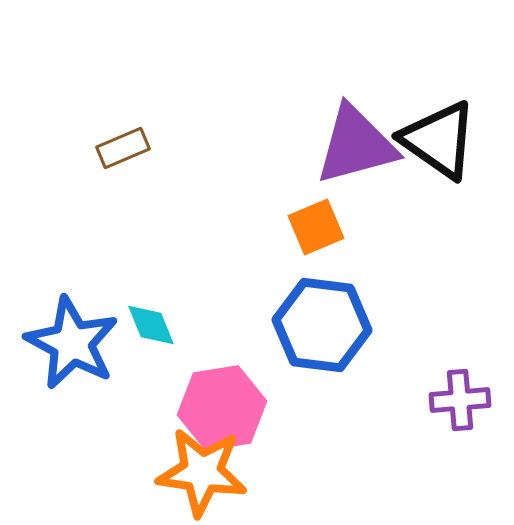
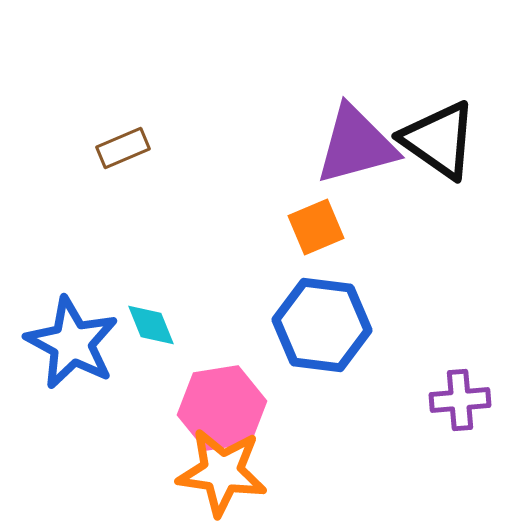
orange star: moved 20 px right
